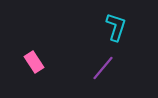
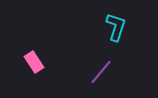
purple line: moved 2 px left, 4 px down
